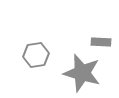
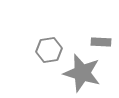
gray hexagon: moved 13 px right, 5 px up
